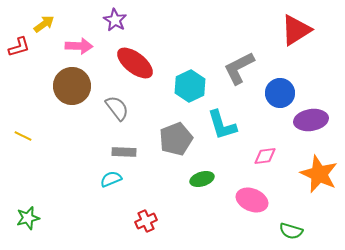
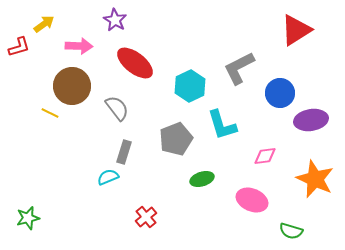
yellow line: moved 27 px right, 23 px up
gray rectangle: rotated 75 degrees counterclockwise
orange star: moved 4 px left, 5 px down
cyan semicircle: moved 3 px left, 2 px up
red cross: moved 4 px up; rotated 15 degrees counterclockwise
